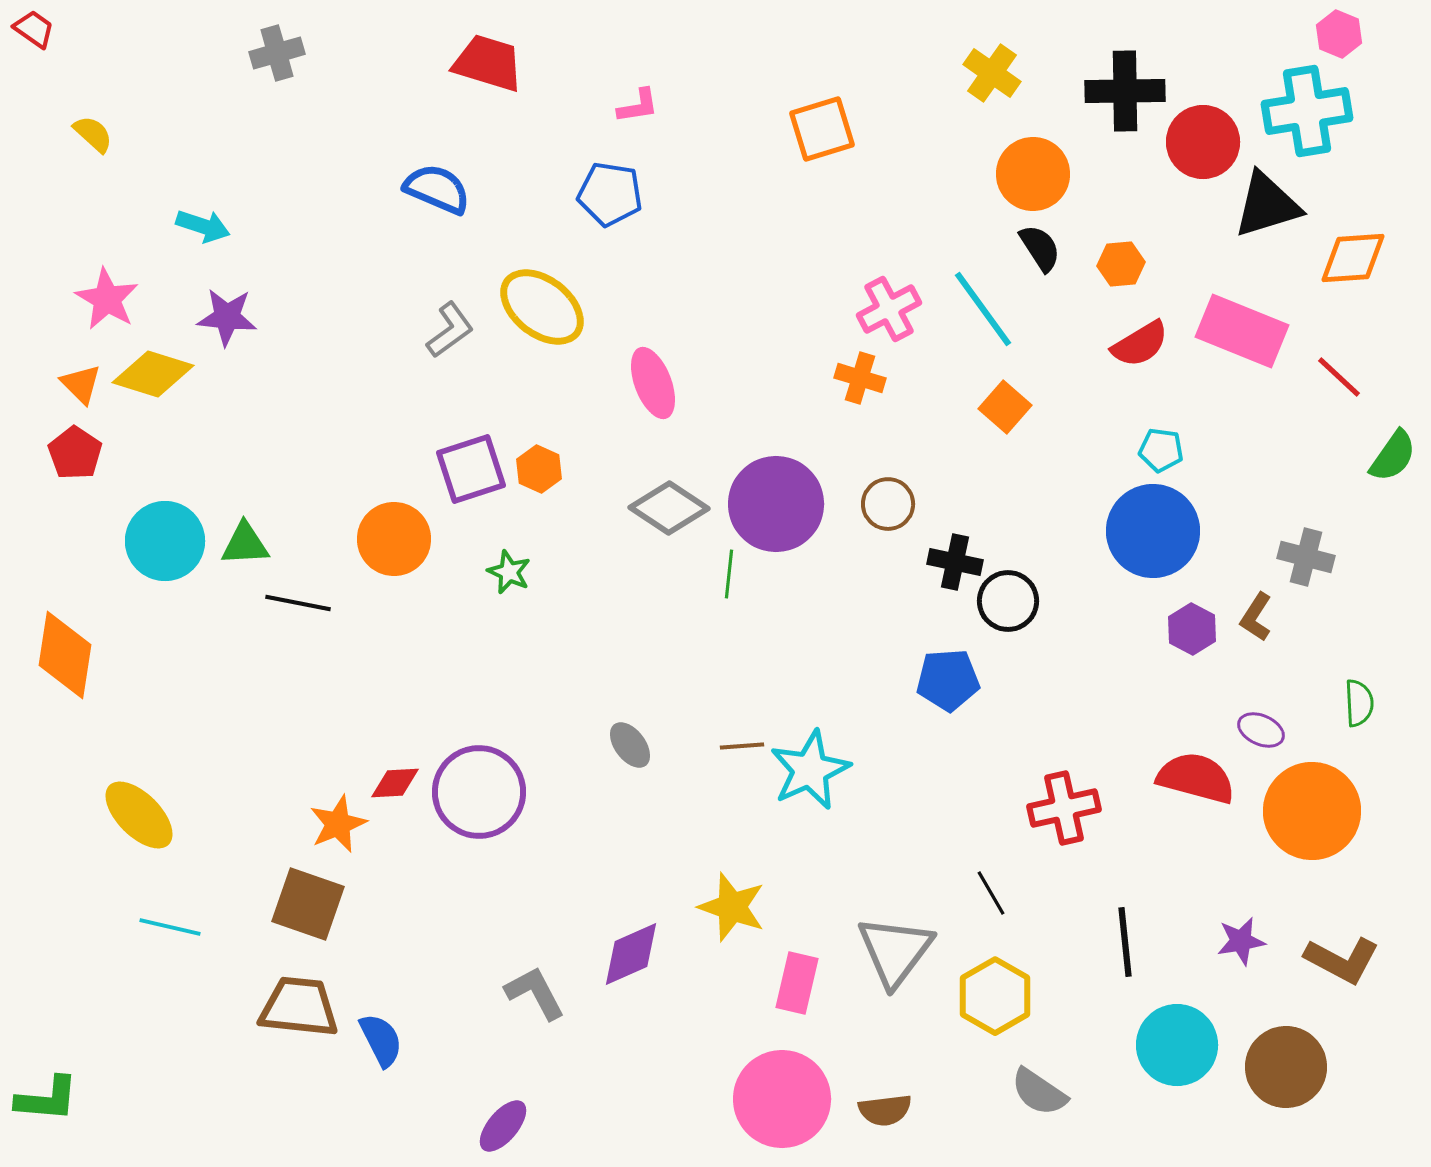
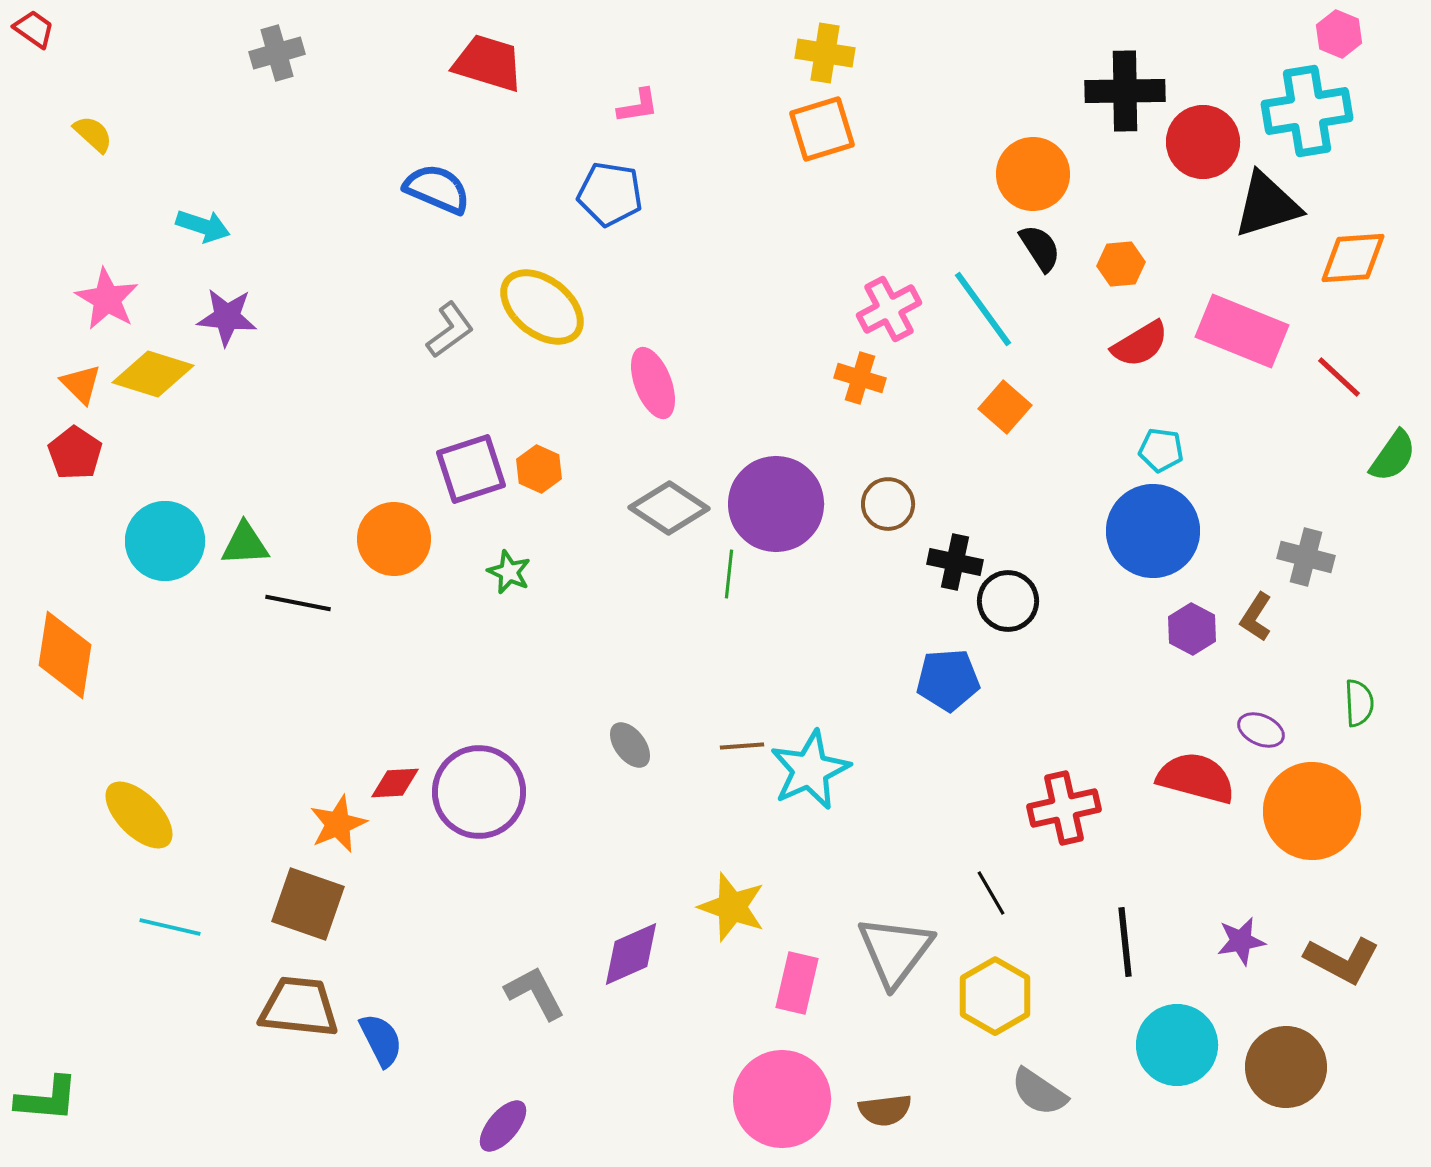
yellow cross at (992, 73): moved 167 px left, 20 px up; rotated 26 degrees counterclockwise
